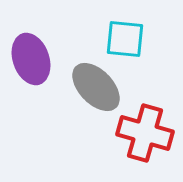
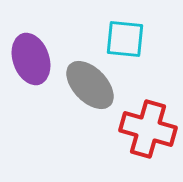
gray ellipse: moved 6 px left, 2 px up
red cross: moved 3 px right, 4 px up
